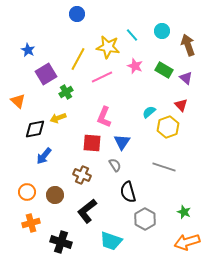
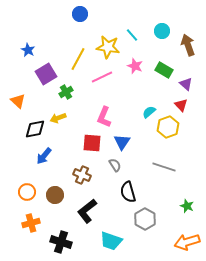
blue circle: moved 3 px right
purple triangle: moved 6 px down
green star: moved 3 px right, 6 px up
